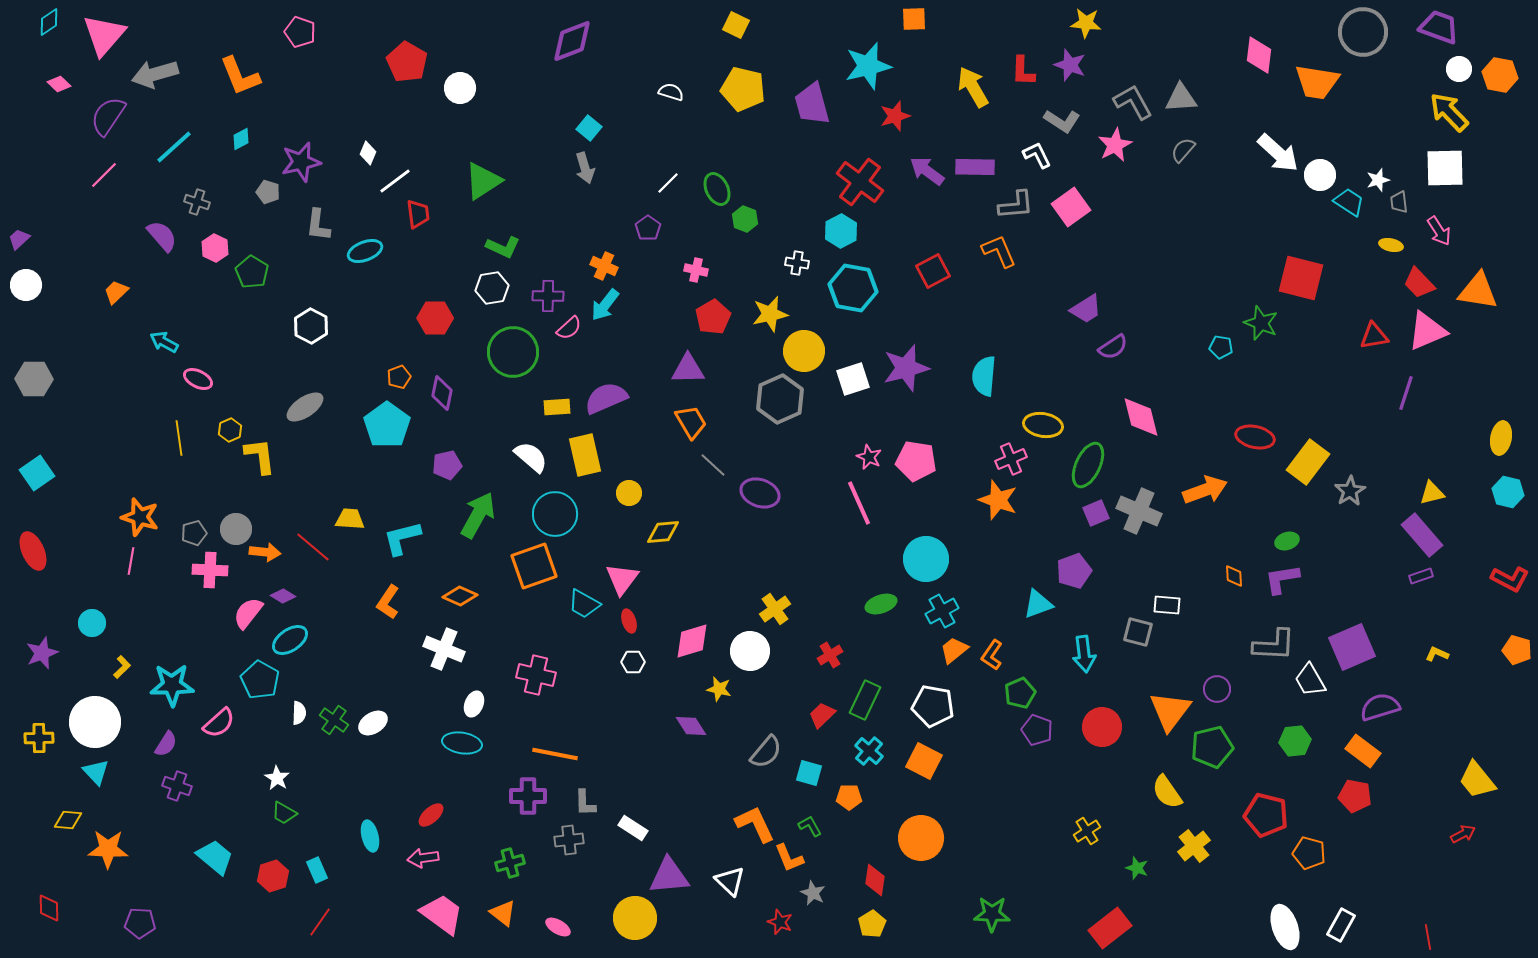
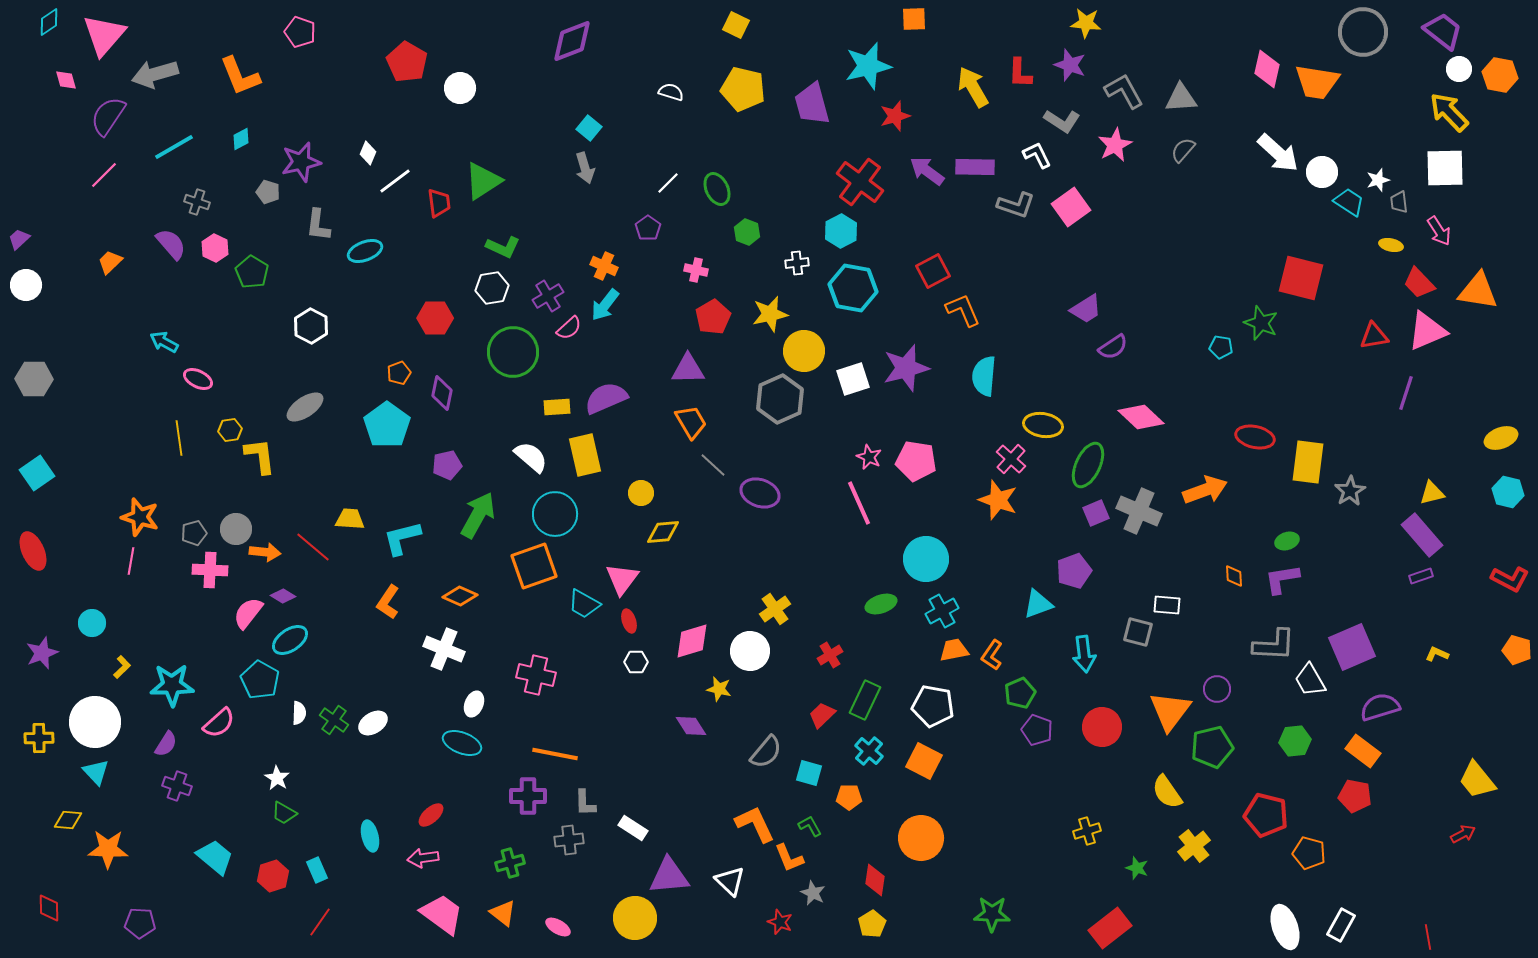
purple trapezoid at (1439, 27): moved 4 px right, 4 px down; rotated 18 degrees clockwise
pink diamond at (1259, 55): moved 8 px right, 14 px down; rotated 6 degrees clockwise
red L-shape at (1023, 71): moved 3 px left, 2 px down
pink diamond at (59, 84): moved 7 px right, 4 px up; rotated 30 degrees clockwise
gray L-shape at (1133, 102): moved 9 px left, 11 px up
cyan line at (174, 147): rotated 12 degrees clockwise
white circle at (1320, 175): moved 2 px right, 3 px up
gray L-shape at (1016, 205): rotated 24 degrees clockwise
red trapezoid at (418, 214): moved 21 px right, 11 px up
green hexagon at (745, 219): moved 2 px right, 13 px down
purple semicircle at (162, 236): moved 9 px right, 8 px down
orange L-shape at (999, 251): moved 36 px left, 59 px down
white cross at (797, 263): rotated 15 degrees counterclockwise
orange trapezoid at (116, 292): moved 6 px left, 30 px up
purple cross at (548, 296): rotated 32 degrees counterclockwise
orange pentagon at (399, 377): moved 4 px up
pink diamond at (1141, 417): rotated 33 degrees counterclockwise
yellow hexagon at (230, 430): rotated 15 degrees clockwise
yellow ellipse at (1501, 438): rotated 60 degrees clockwise
pink cross at (1011, 459): rotated 24 degrees counterclockwise
yellow rectangle at (1308, 462): rotated 30 degrees counterclockwise
yellow circle at (629, 493): moved 12 px right
orange trapezoid at (954, 650): rotated 28 degrees clockwise
white hexagon at (633, 662): moved 3 px right
cyan ellipse at (462, 743): rotated 12 degrees clockwise
yellow cross at (1087, 831): rotated 16 degrees clockwise
